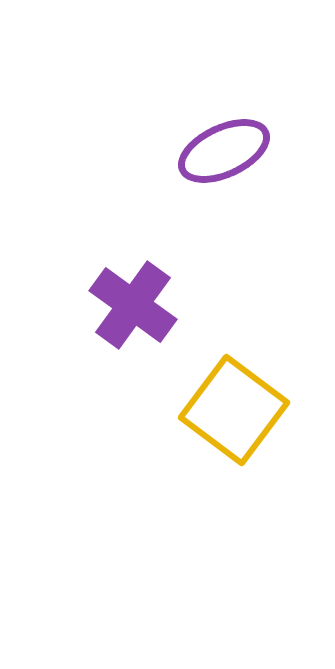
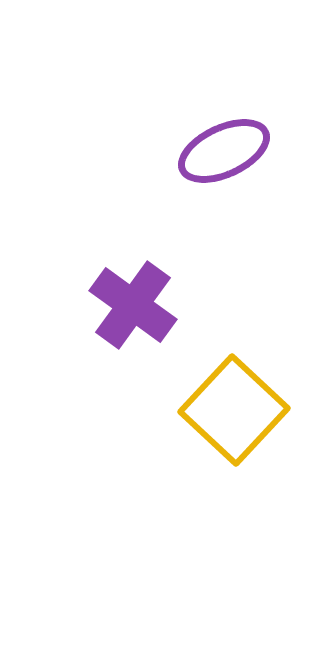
yellow square: rotated 6 degrees clockwise
